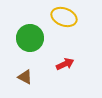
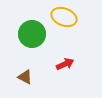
green circle: moved 2 px right, 4 px up
